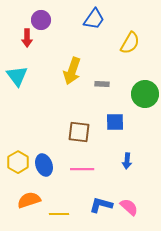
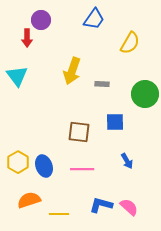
blue arrow: rotated 35 degrees counterclockwise
blue ellipse: moved 1 px down
